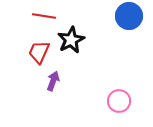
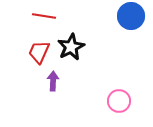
blue circle: moved 2 px right
black star: moved 7 px down
purple arrow: rotated 18 degrees counterclockwise
